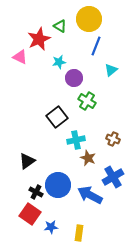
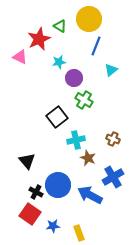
green cross: moved 3 px left, 1 px up
black triangle: rotated 36 degrees counterclockwise
blue star: moved 2 px right, 1 px up
yellow rectangle: rotated 28 degrees counterclockwise
